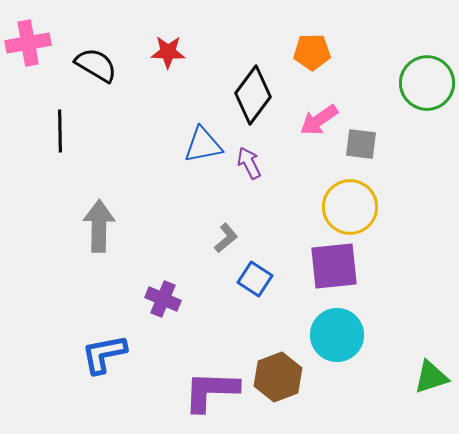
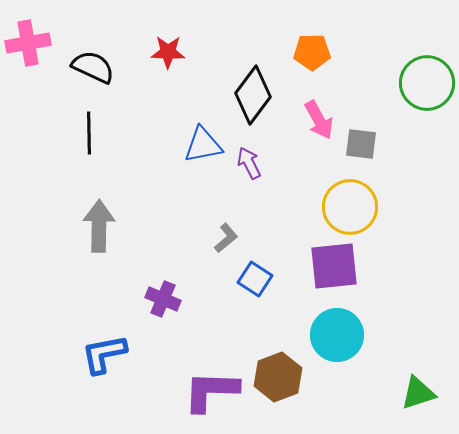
black semicircle: moved 3 px left, 2 px down; rotated 6 degrees counterclockwise
pink arrow: rotated 84 degrees counterclockwise
black line: moved 29 px right, 2 px down
green triangle: moved 13 px left, 16 px down
